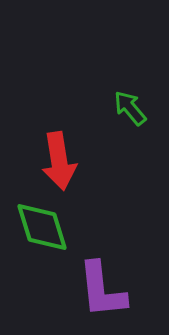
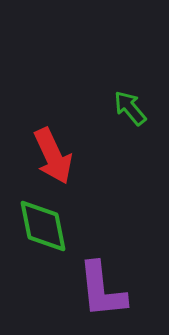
red arrow: moved 6 px left, 5 px up; rotated 16 degrees counterclockwise
green diamond: moved 1 px right, 1 px up; rotated 6 degrees clockwise
